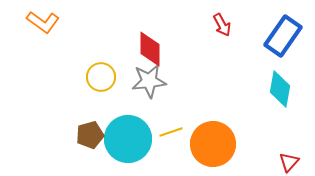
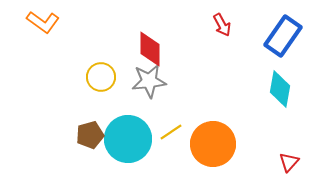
yellow line: rotated 15 degrees counterclockwise
